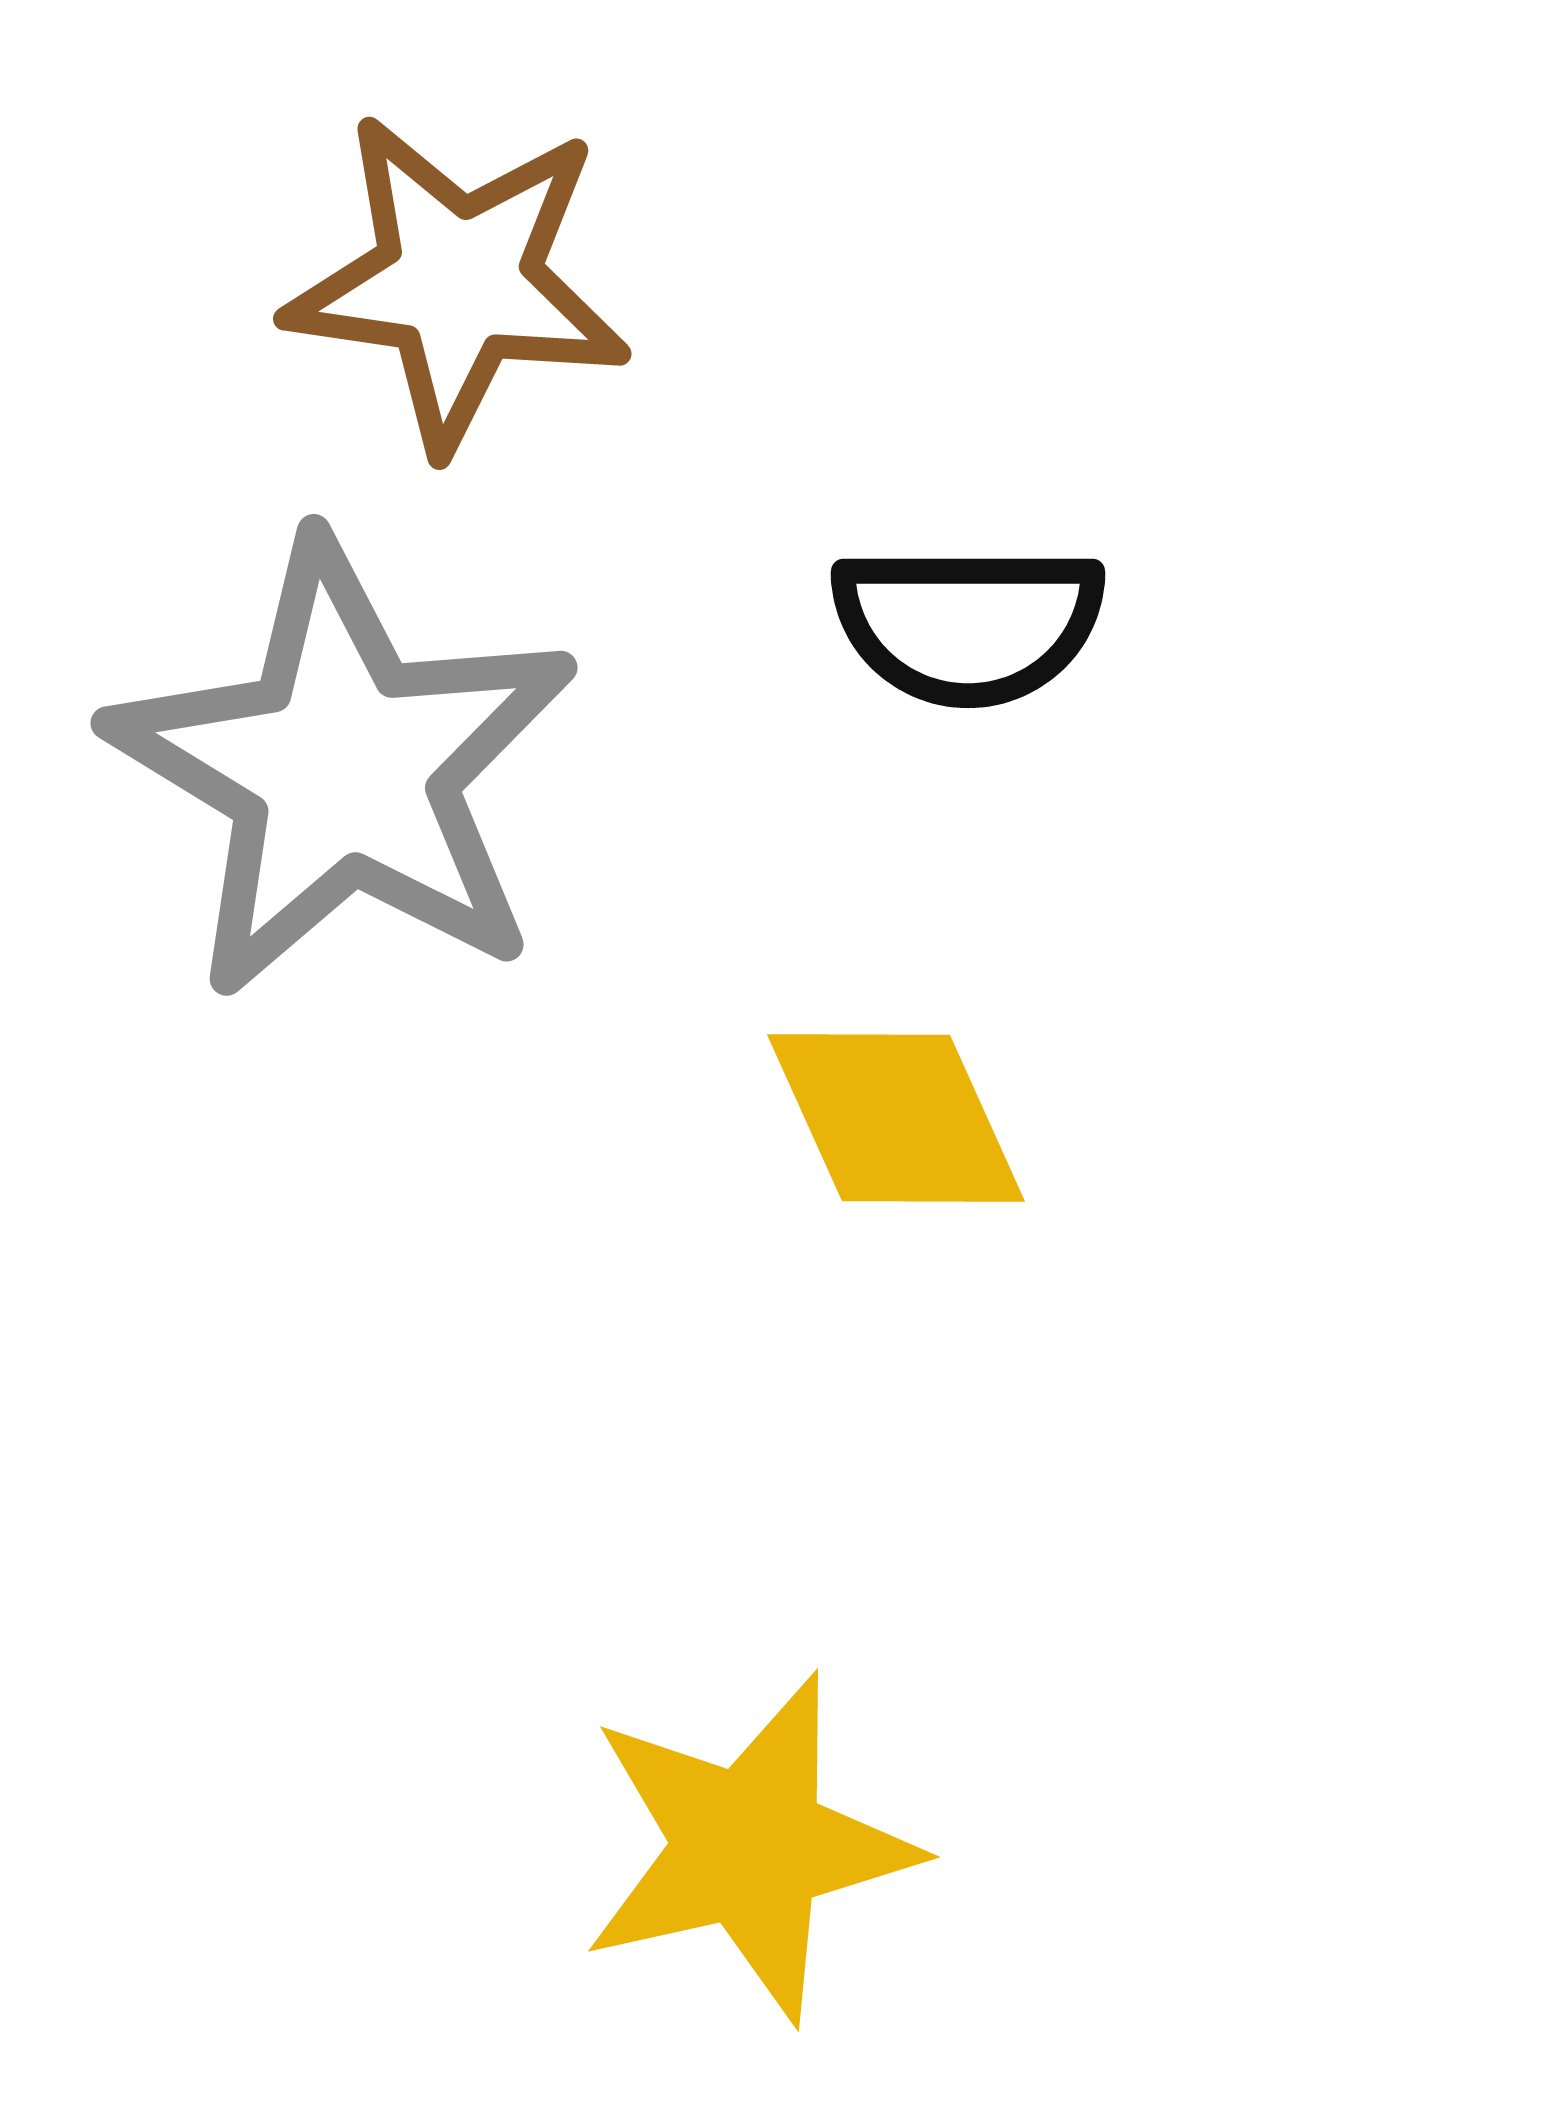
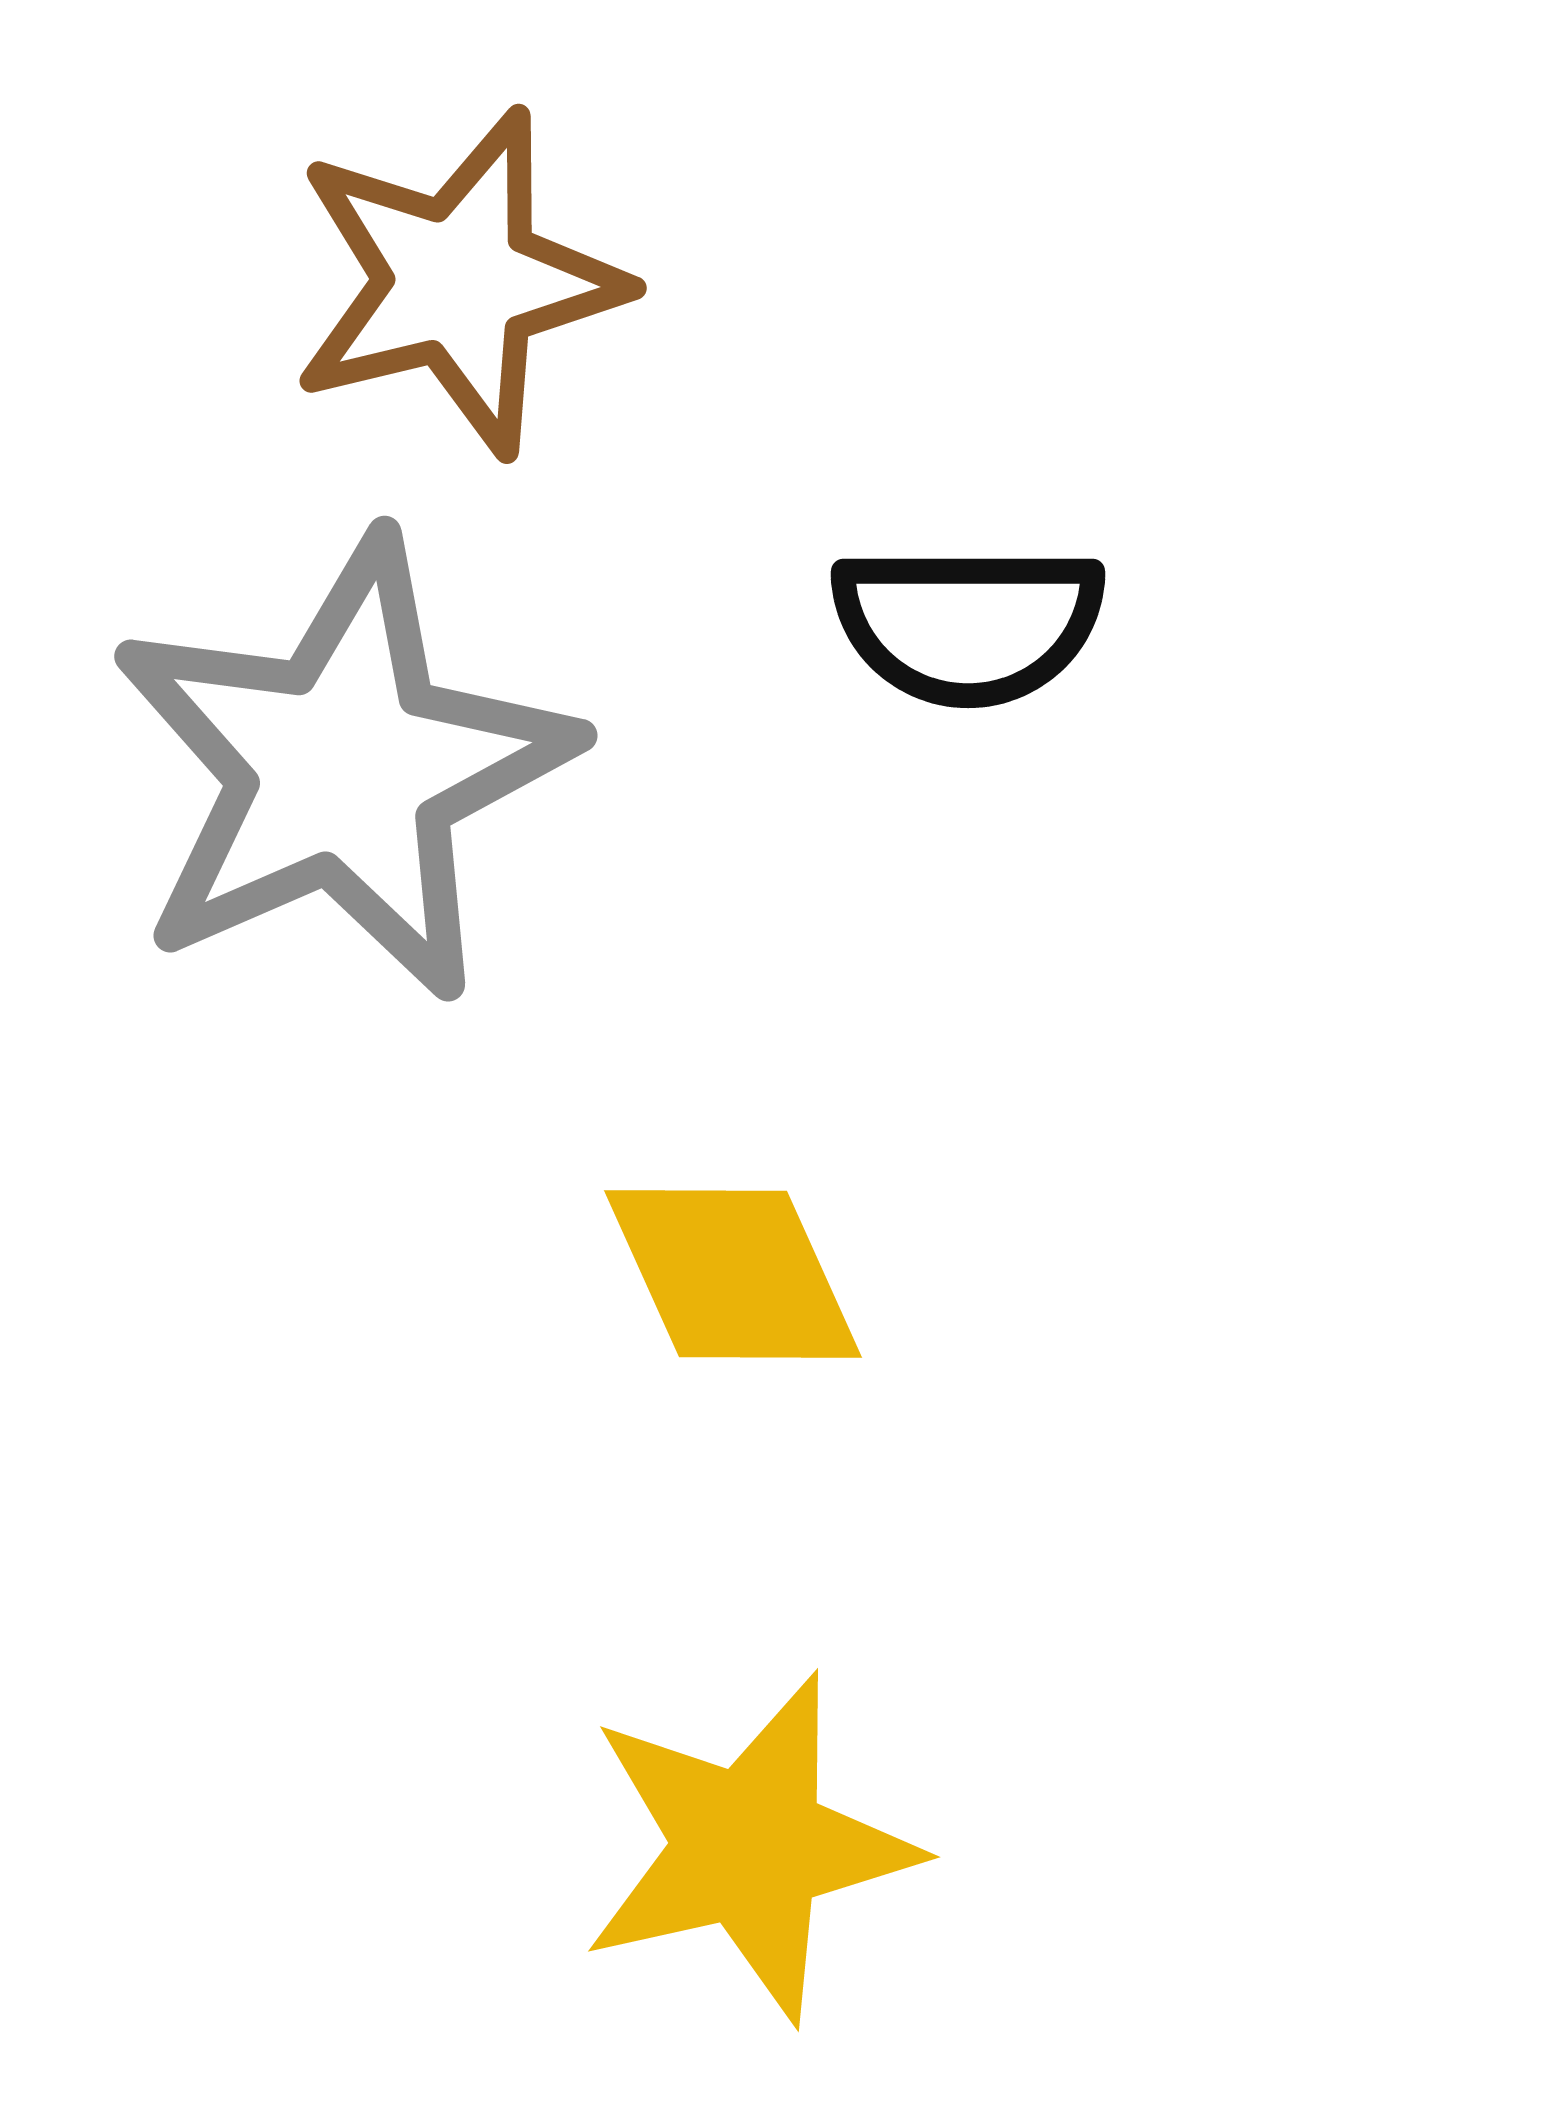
brown star: rotated 22 degrees counterclockwise
gray star: rotated 17 degrees clockwise
yellow diamond: moved 163 px left, 156 px down
